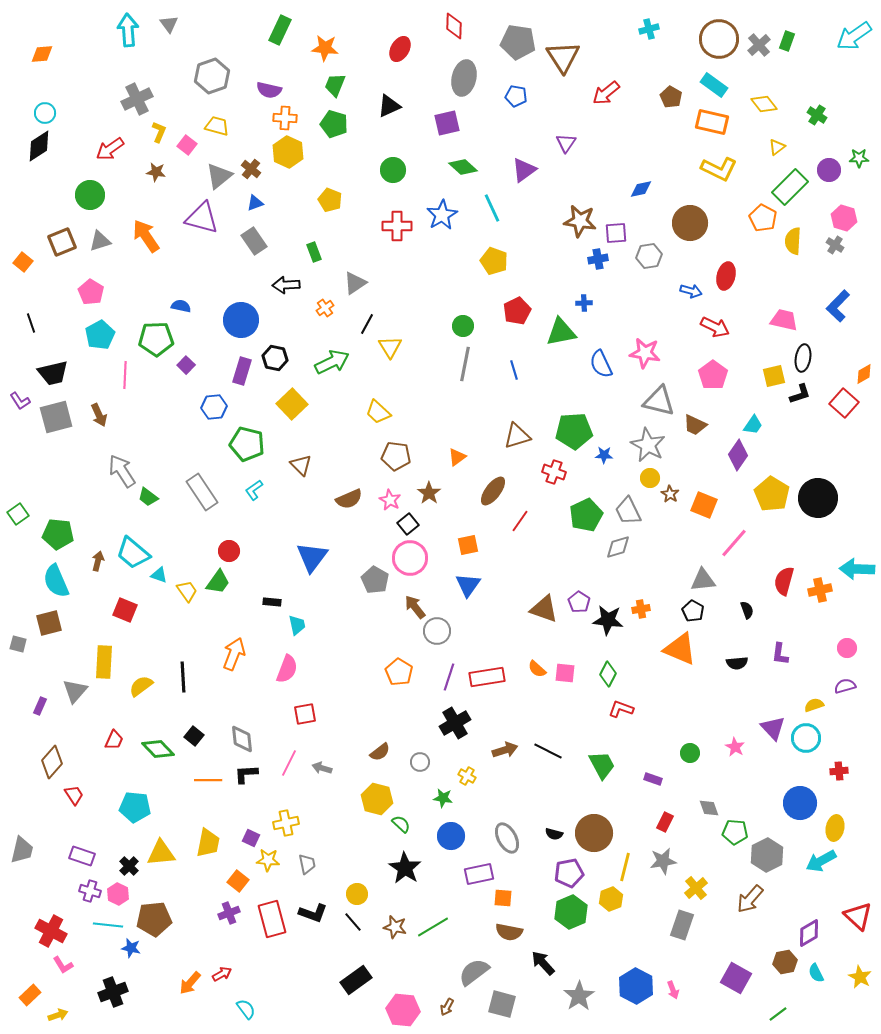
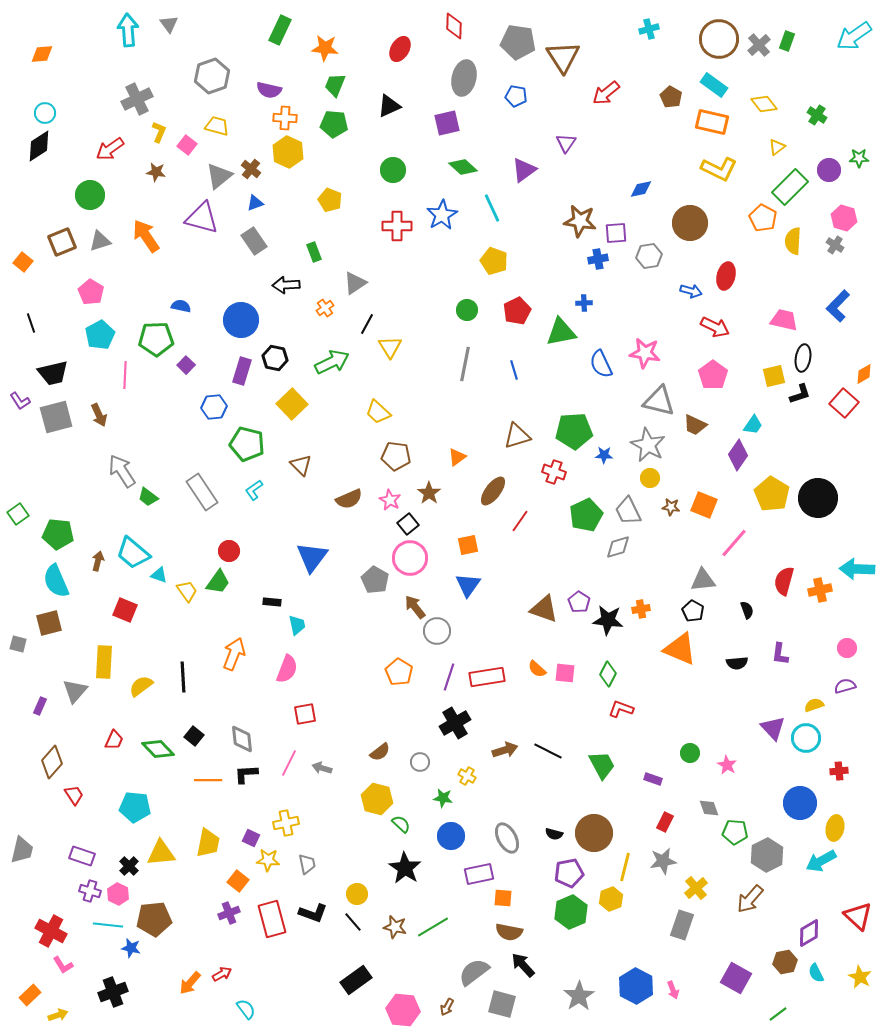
green pentagon at (334, 124): rotated 12 degrees counterclockwise
green circle at (463, 326): moved 4 px right, 16 px up
brown star at (670, 494): moved 1 px right, 13 px down; rotated 24 degrees counterclockwise
pink star at (735, 747): moved 8 px left, 18 px down
black arrow at (543, 963): moved 20 px left, 2 px down
